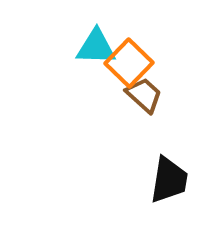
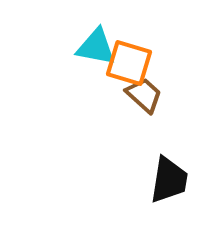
cyan triangle: rotated 9 degrees clockwise
orange square: rotated 27 degrees counterclockwise
